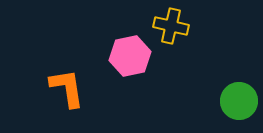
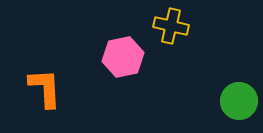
pink hexagon: moved 7 px left, 1 px down
orange L-shape: moved 22 px left; rotated 6 degrees clockwise
